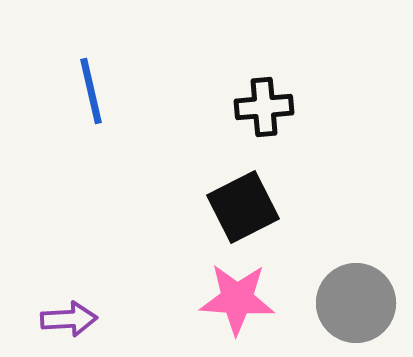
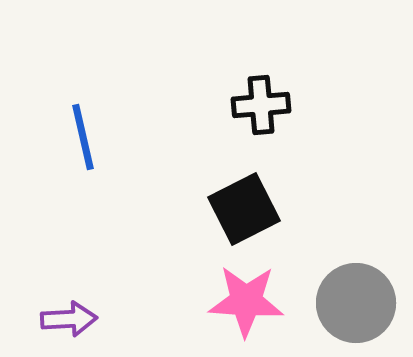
blue line: moved 8 px left, 46 px down
black cross: moved 3 px left, 2 px up
black square: moved 1 px right, 2 px down
pink star: moved 9 px right, 2 px down
